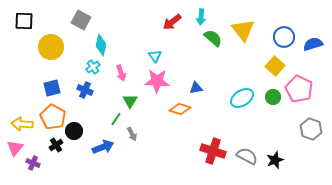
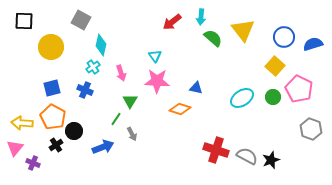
blue triangle: rotated 24 degrees clockwise
yellow arrow: moved 1 px up
red cross: moved 3 px right, 1 px up
black star: moved 4 px left
